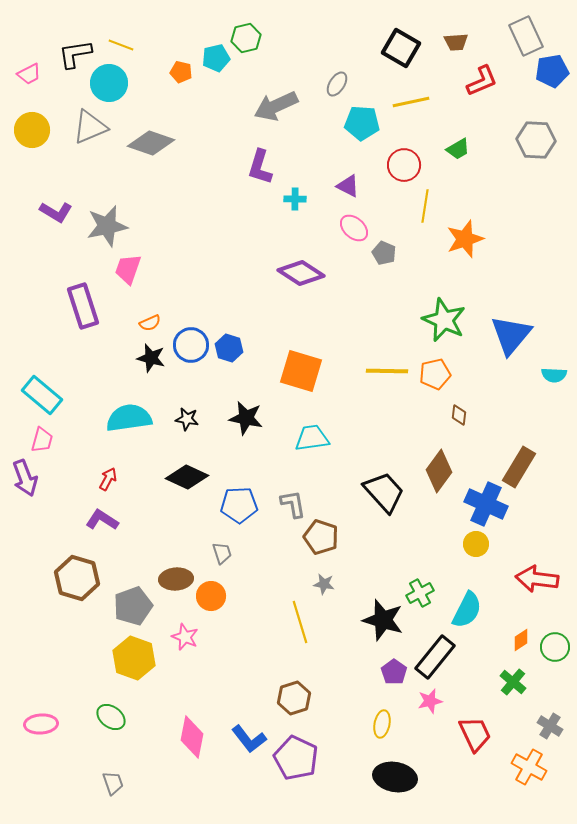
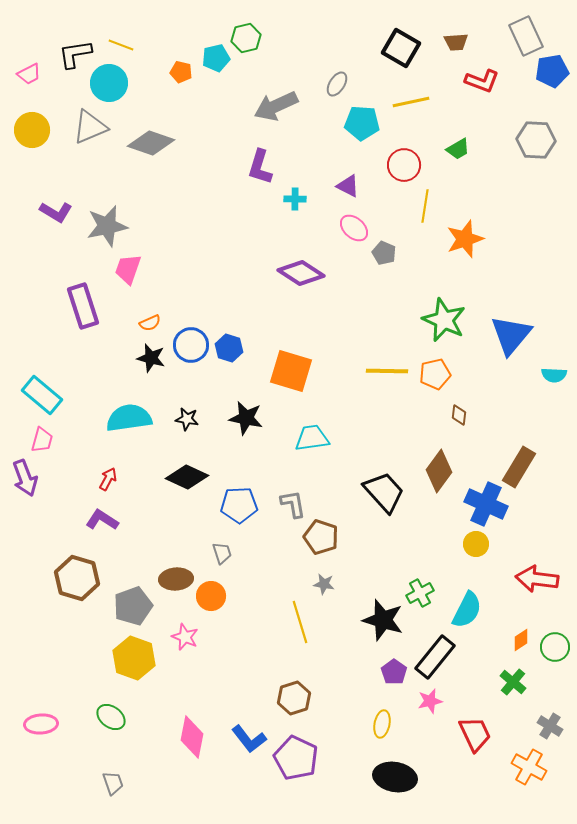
red L-shape at (482, 81): rotated 44 degrees clockwise
orange square at (301, 371): moved 10 px left
